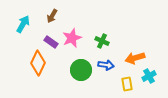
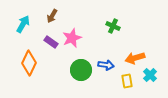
green cross: moved 11 px right, 15 px up
orange diamond: moved 9 px left
cyan cross: moved 1 px right, 1 px up; rotated 16 degrees counterclockwise
yellow rectangle: moved 3 px up
